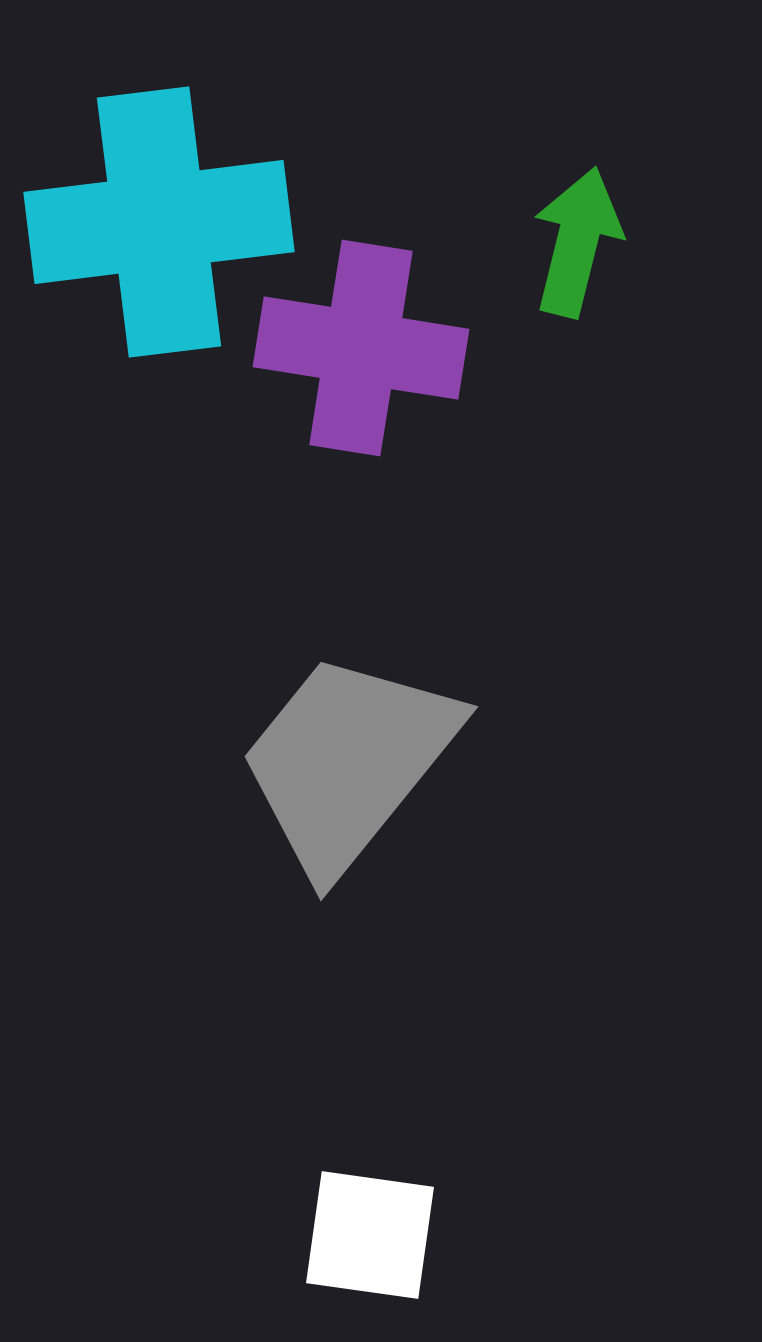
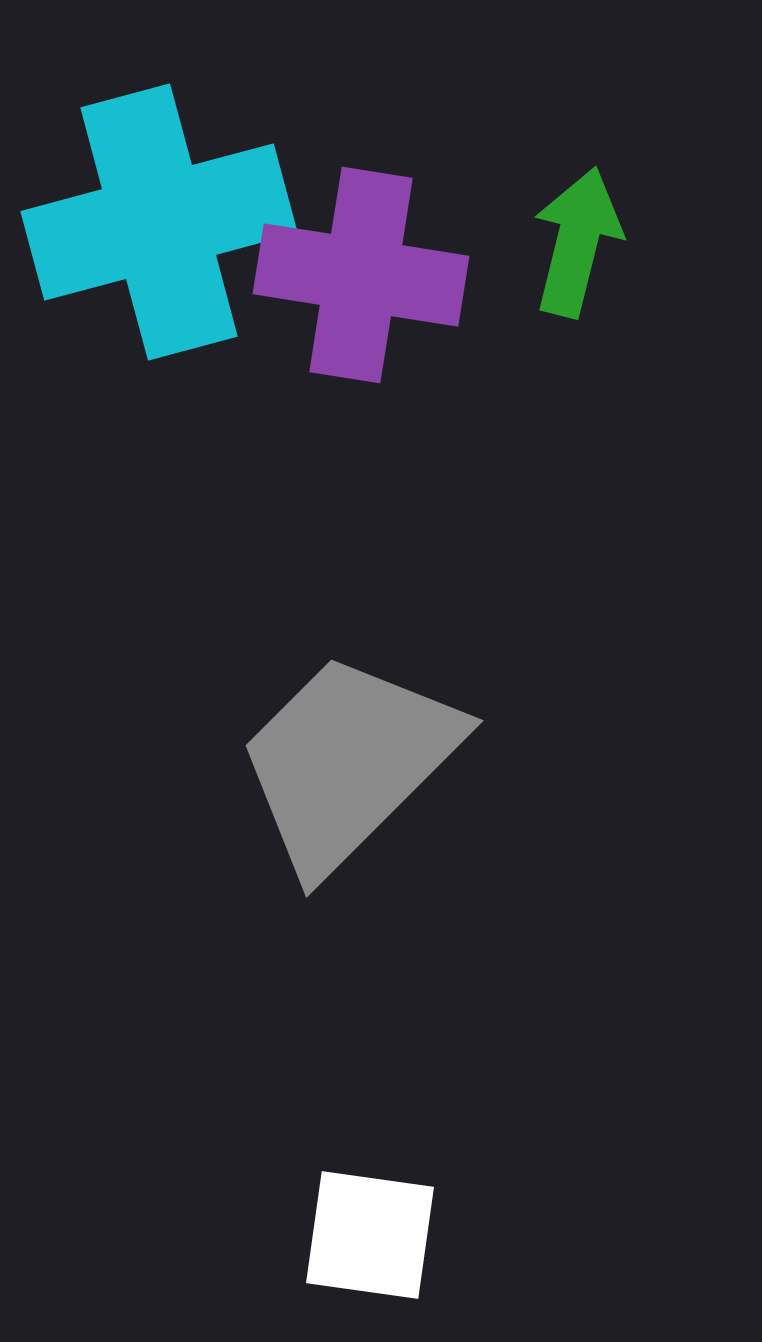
cyan cross: rotated 8 degrees counterclockwise
purple cross: moved 73 px up
gray trapezoid: rotated 6 degrees clockwise
